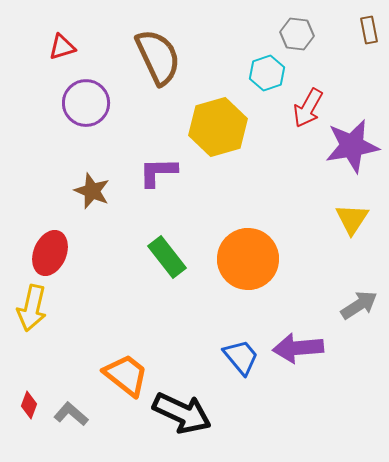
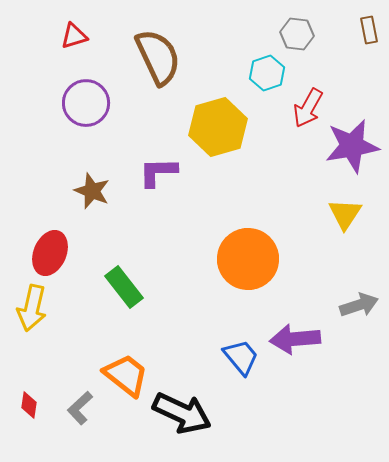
red triangle: moved 12 px right, 11 px up
yellow triangle: moved 7 px left, 5 px up
green rectangle: moved 43 px left, 30 px down
gray arrow: rotated 15 degrees clockwise
purple arrow: moved 3 px left, 9 px up
red diamond: rotated 12 degrees counterclockwise
gray L-shape: moved 9 px right, 6 px up; rotated 84 degrees counterclockwise
